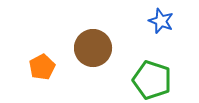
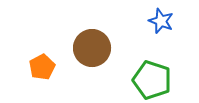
brown circle: moved 1 px left
